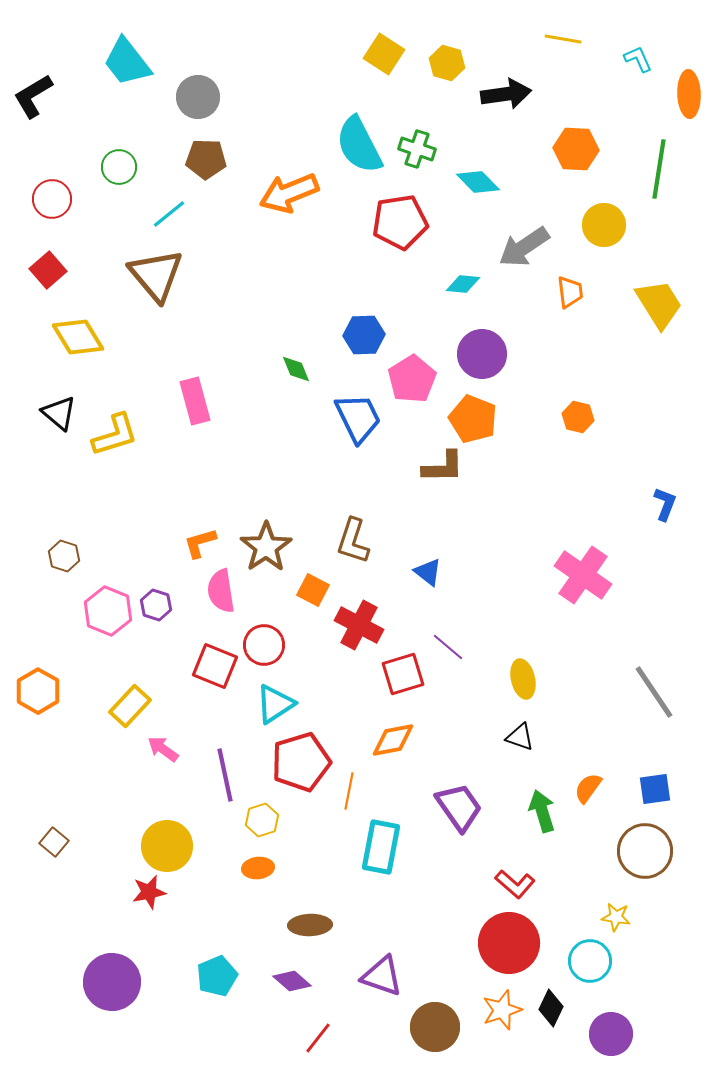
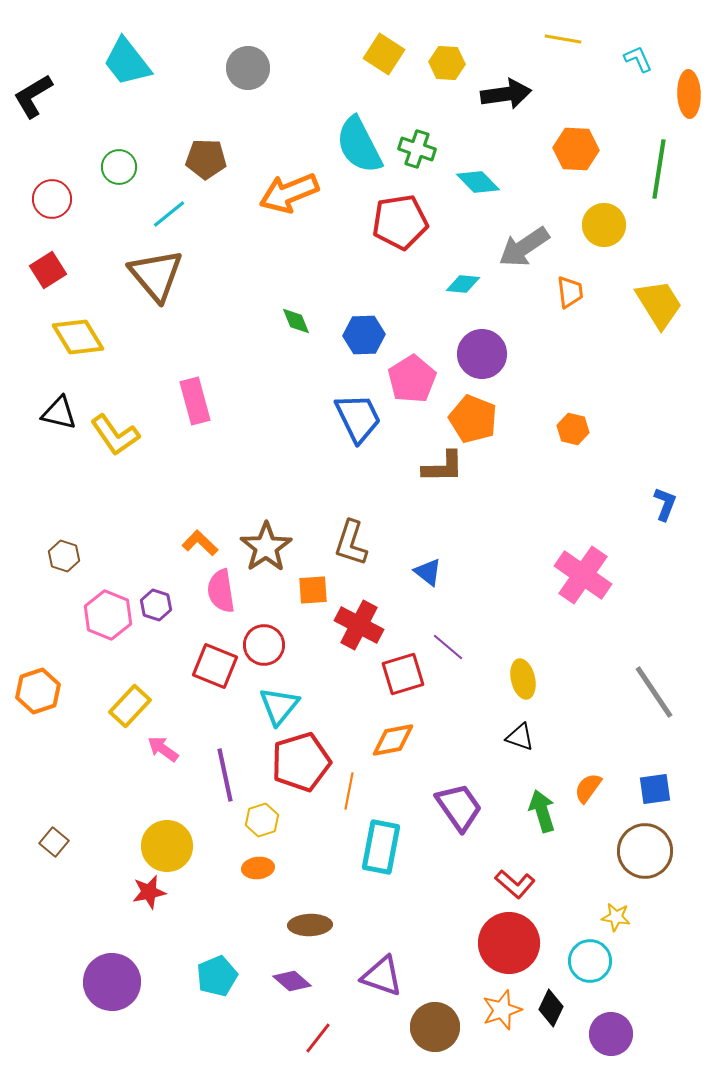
yellow hexagon at (447, 63): rotated 12 degrees counterclockwise
gray circle at (198, 97): moved 50 px right, 29 px up
red square at (48, 270): rotated 9 degrees clockwise
green diamond at (296, 369): moved 48 px up
black triangle at (59, 413): rotated 27 degrees counterclockwise
orange hexagon at (578, 417): moved 5 px left, 12 px down
yellow L-shape at (115, 435): rotated 72 degrees clockwise
brown L-shape at (353, 541): moved 2 px left, 2 px down
orange L-shape at (200, 543): rotated 60 degrees clockwise
orange square at (313, 590): rotated 32 degrees counterclockwise
pink hexagon at (108, 611): moved 4 px down
orange hexagon at (38, 691): rotated 12 degrees clockwise
cyan triangle at (275, 704): moved 4 px right, 2 px down; rotated 18 degrees counterclockwise
